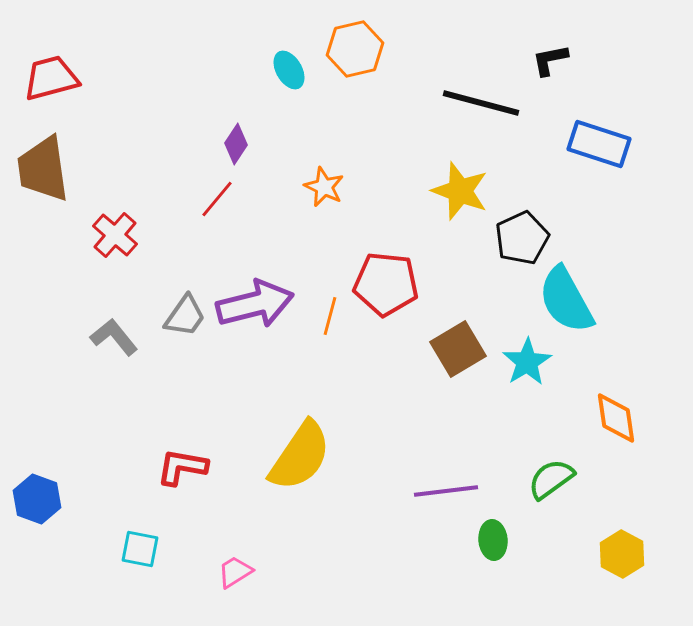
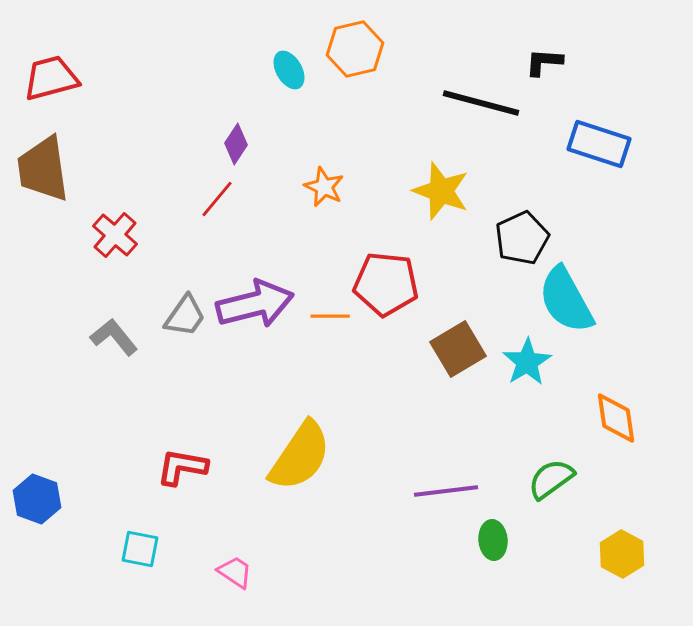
black L-shape: moved 6 px left, 2 px down; rotated 15 degrees clockwise
yellow star: moved 19 px left
orange line: rotated 75 degrees clockwise
pink trapezoid: rotated 66 degrees clockwise
